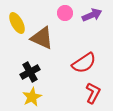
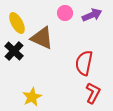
red semicircle: rotated 135 degrees clockwise
black cross: moved 16 px left, 21 px up; rotated 18 degrees counterclockwise
